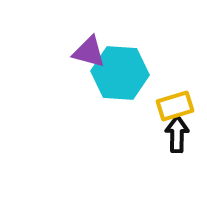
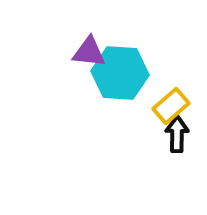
purple triangle: rotated 9 degrees counterclockwise
yellow rectangle: moved 4 px left; rotated 24 degrees counterclockwise
